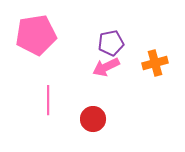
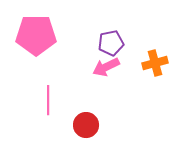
pink pentagon: rotated 9 degrees clockwise
red circle: moved 7 px left, 6 px down
